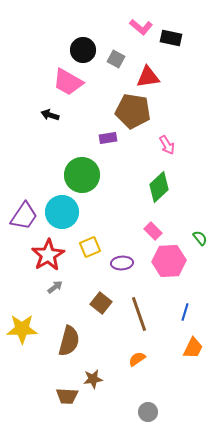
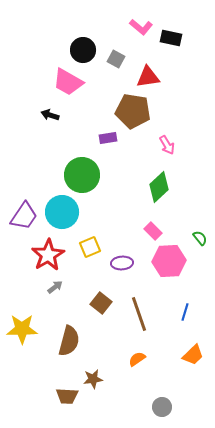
orange trapezoid: moved 7 px down; rotated 20 degrees clockwise
gray circle: moved 14 px right, 5 px up
